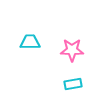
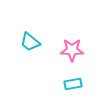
cyan trapezoid: rotated 140 degrees counterclockwise
